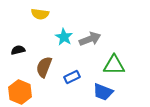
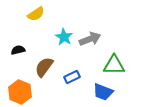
yellow semicircle: moved 4 px left; rotated 42 degrees counterclockwise
brown semicircle: rotated 15 degrees clockwise
